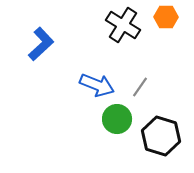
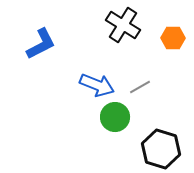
orange hexagon: moved 7 px right, 21 px down
blue L-shape: rotated 16 degrees clockwise
gray line: rotated 25 degrees clockwise
green circle: moved 2 px left, 2 px up
black hexagon: moved 13 px down
